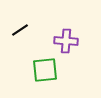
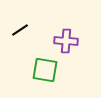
green square: rotated 16 degrees clockwise
